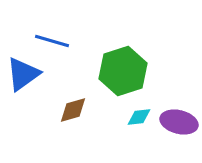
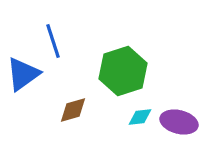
blue line: moved 1 px right; rotated 56 degrees clockwise
cyan diamond: moved 1 px right
